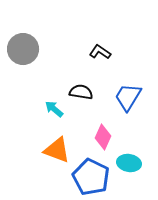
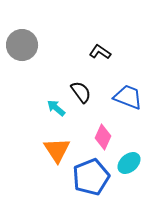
gray circle: moved 1 px left, 4 px up
black semicircle: rotated 45 degrees clockwise
blue trapezoid: rotated 80 degrees clockwise
cyan arrow: moved 2 px right, 1 px up
orange triangle: rotated 36 degrees clockwise
cyan ellipse: rotated 50 degrees counterclockwise
blue pentagon: rotated 24 degrees clockwise
